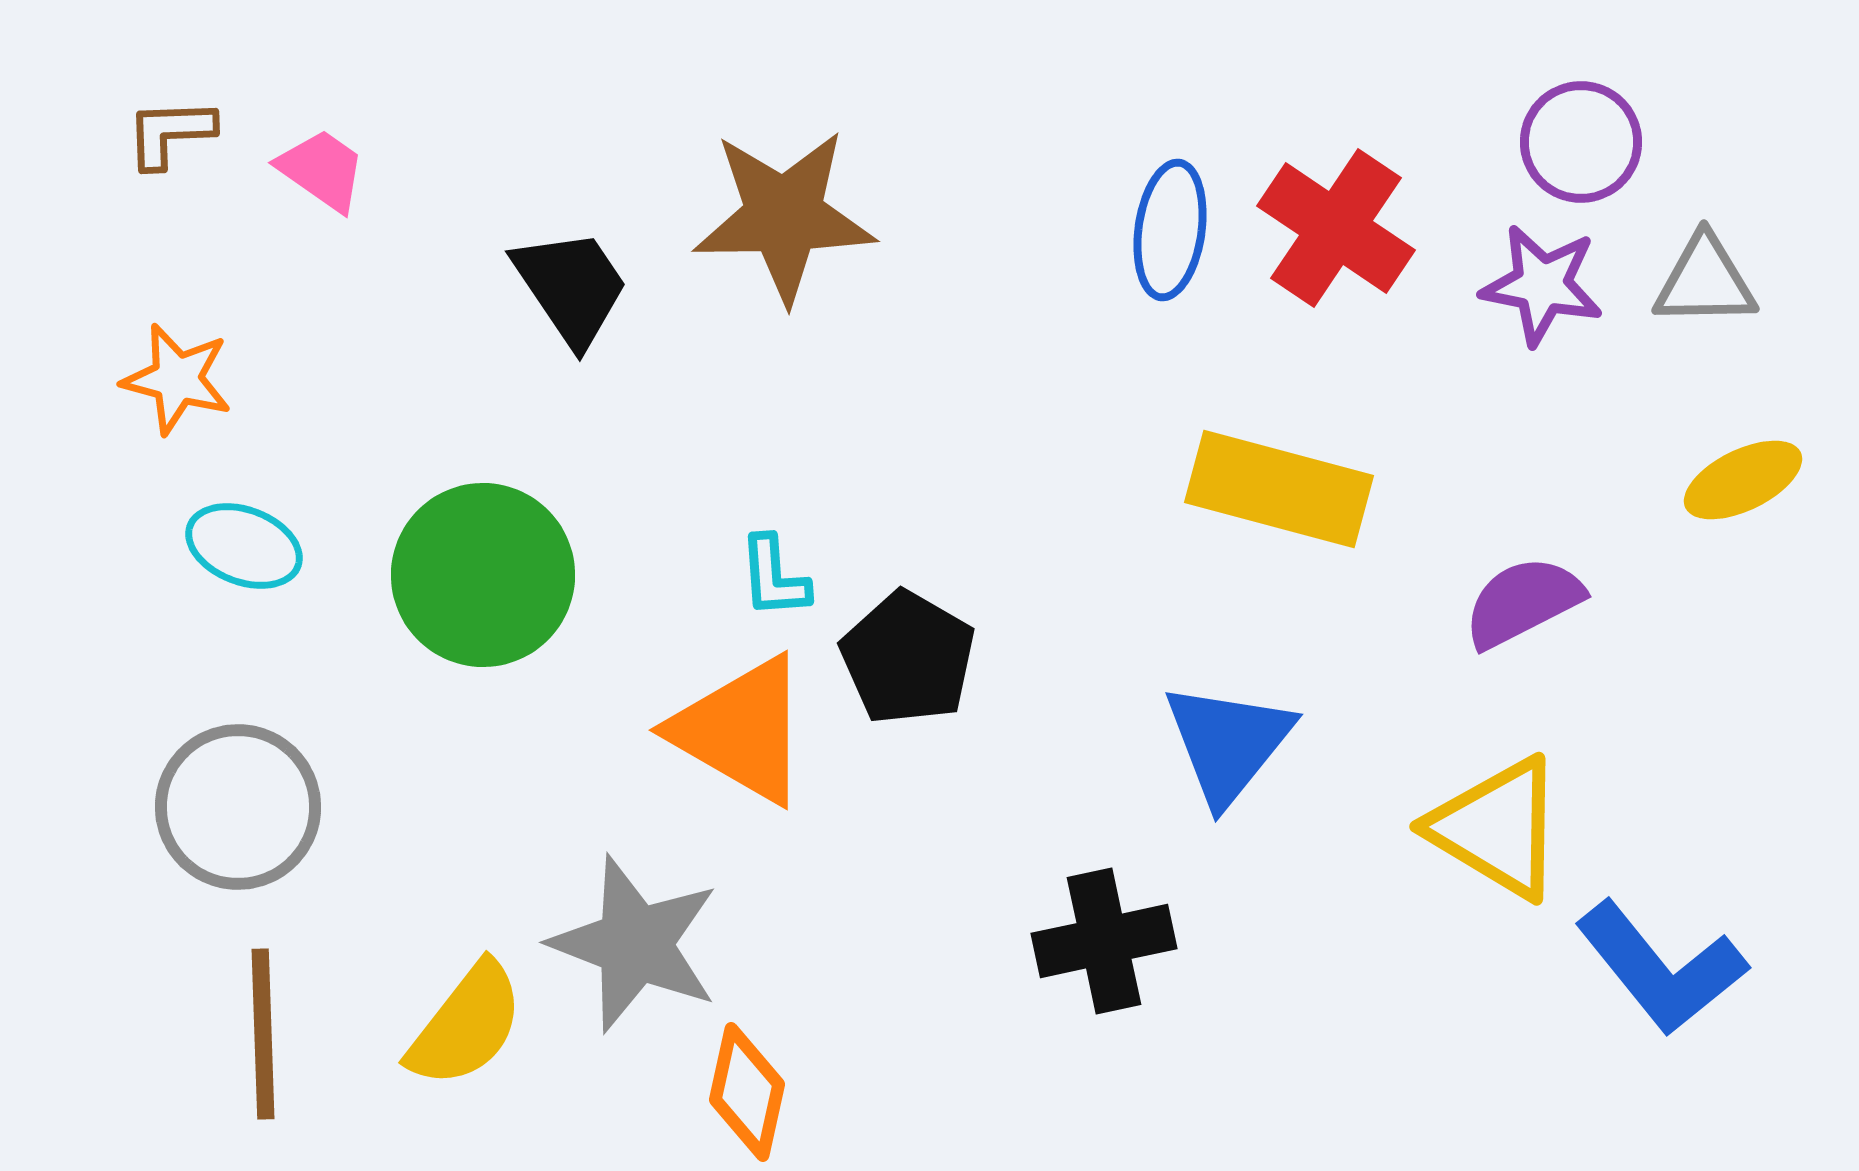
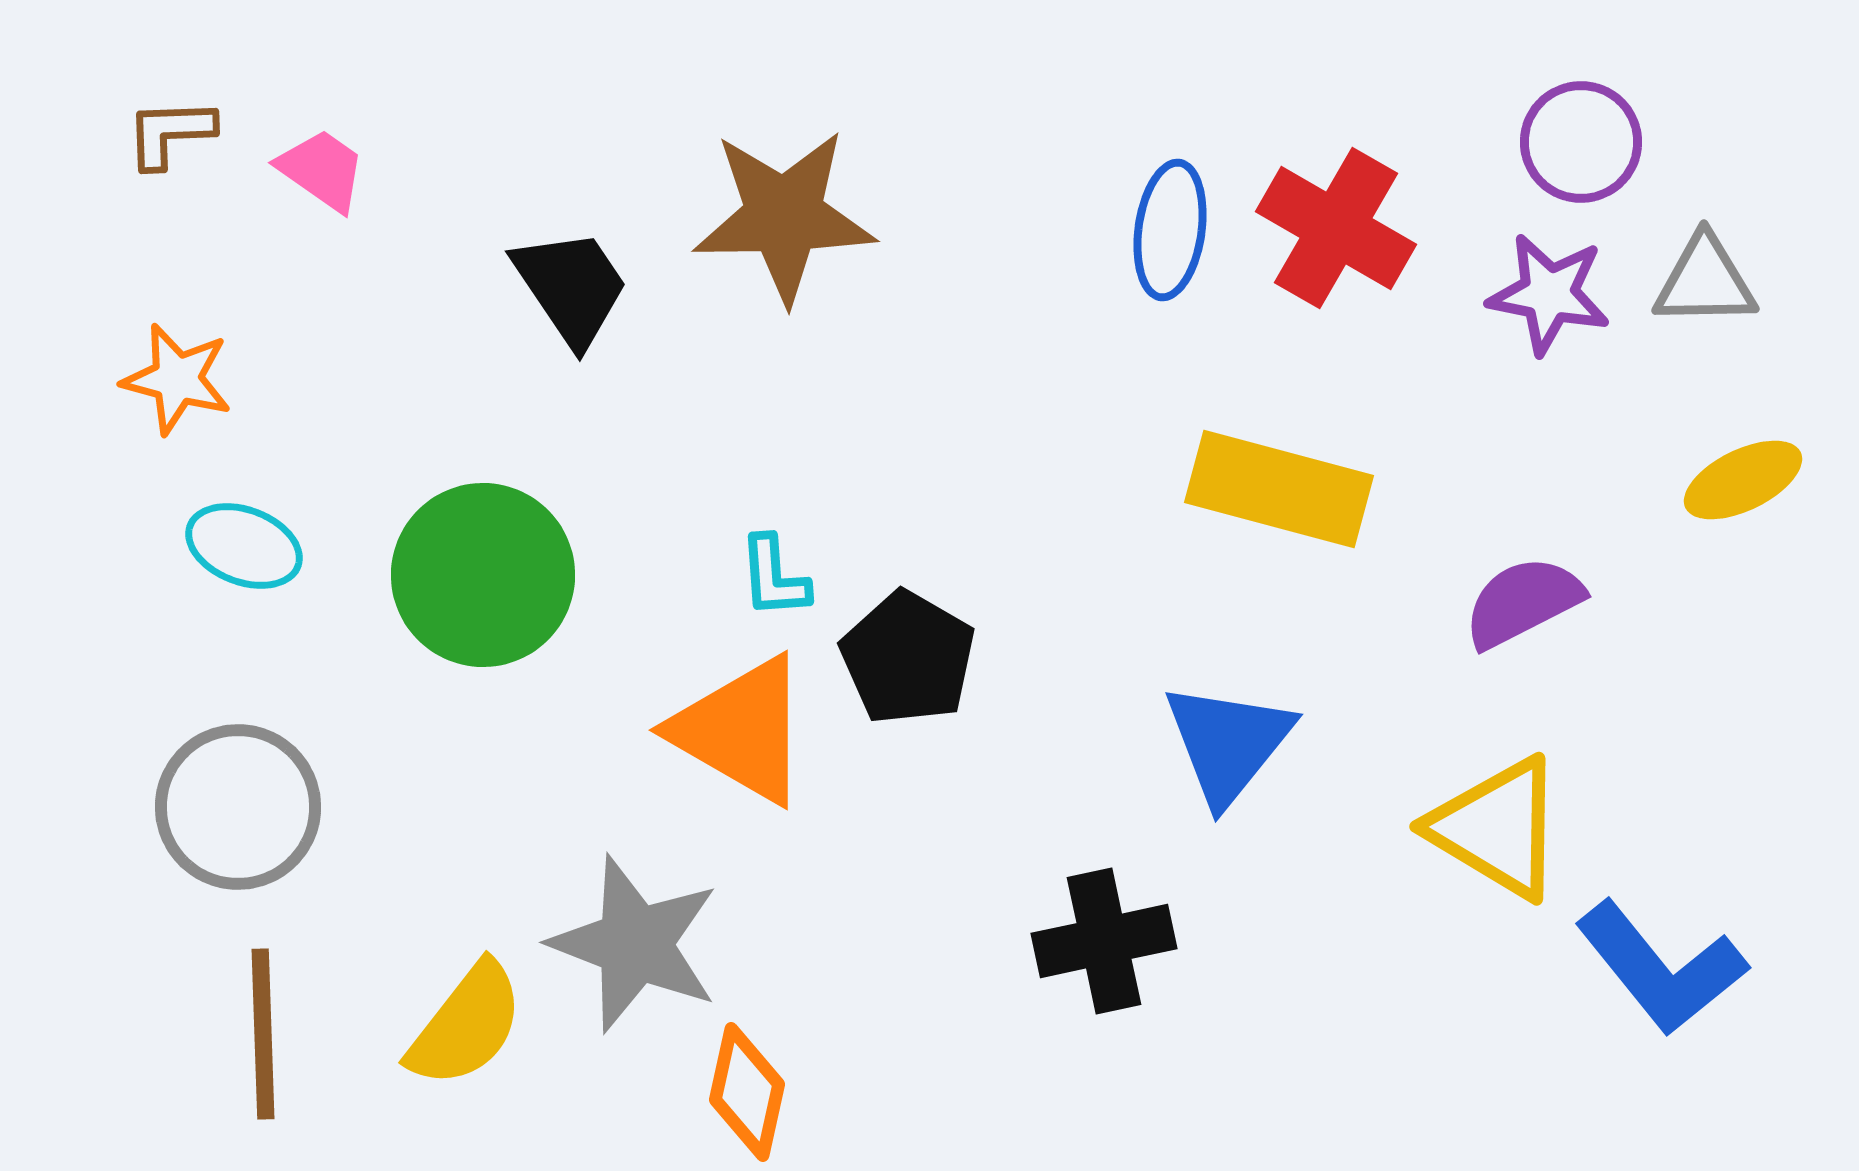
red cross: rotated 4 degrees counterclockwise
purple star: moved 7 px right, 9 px down
